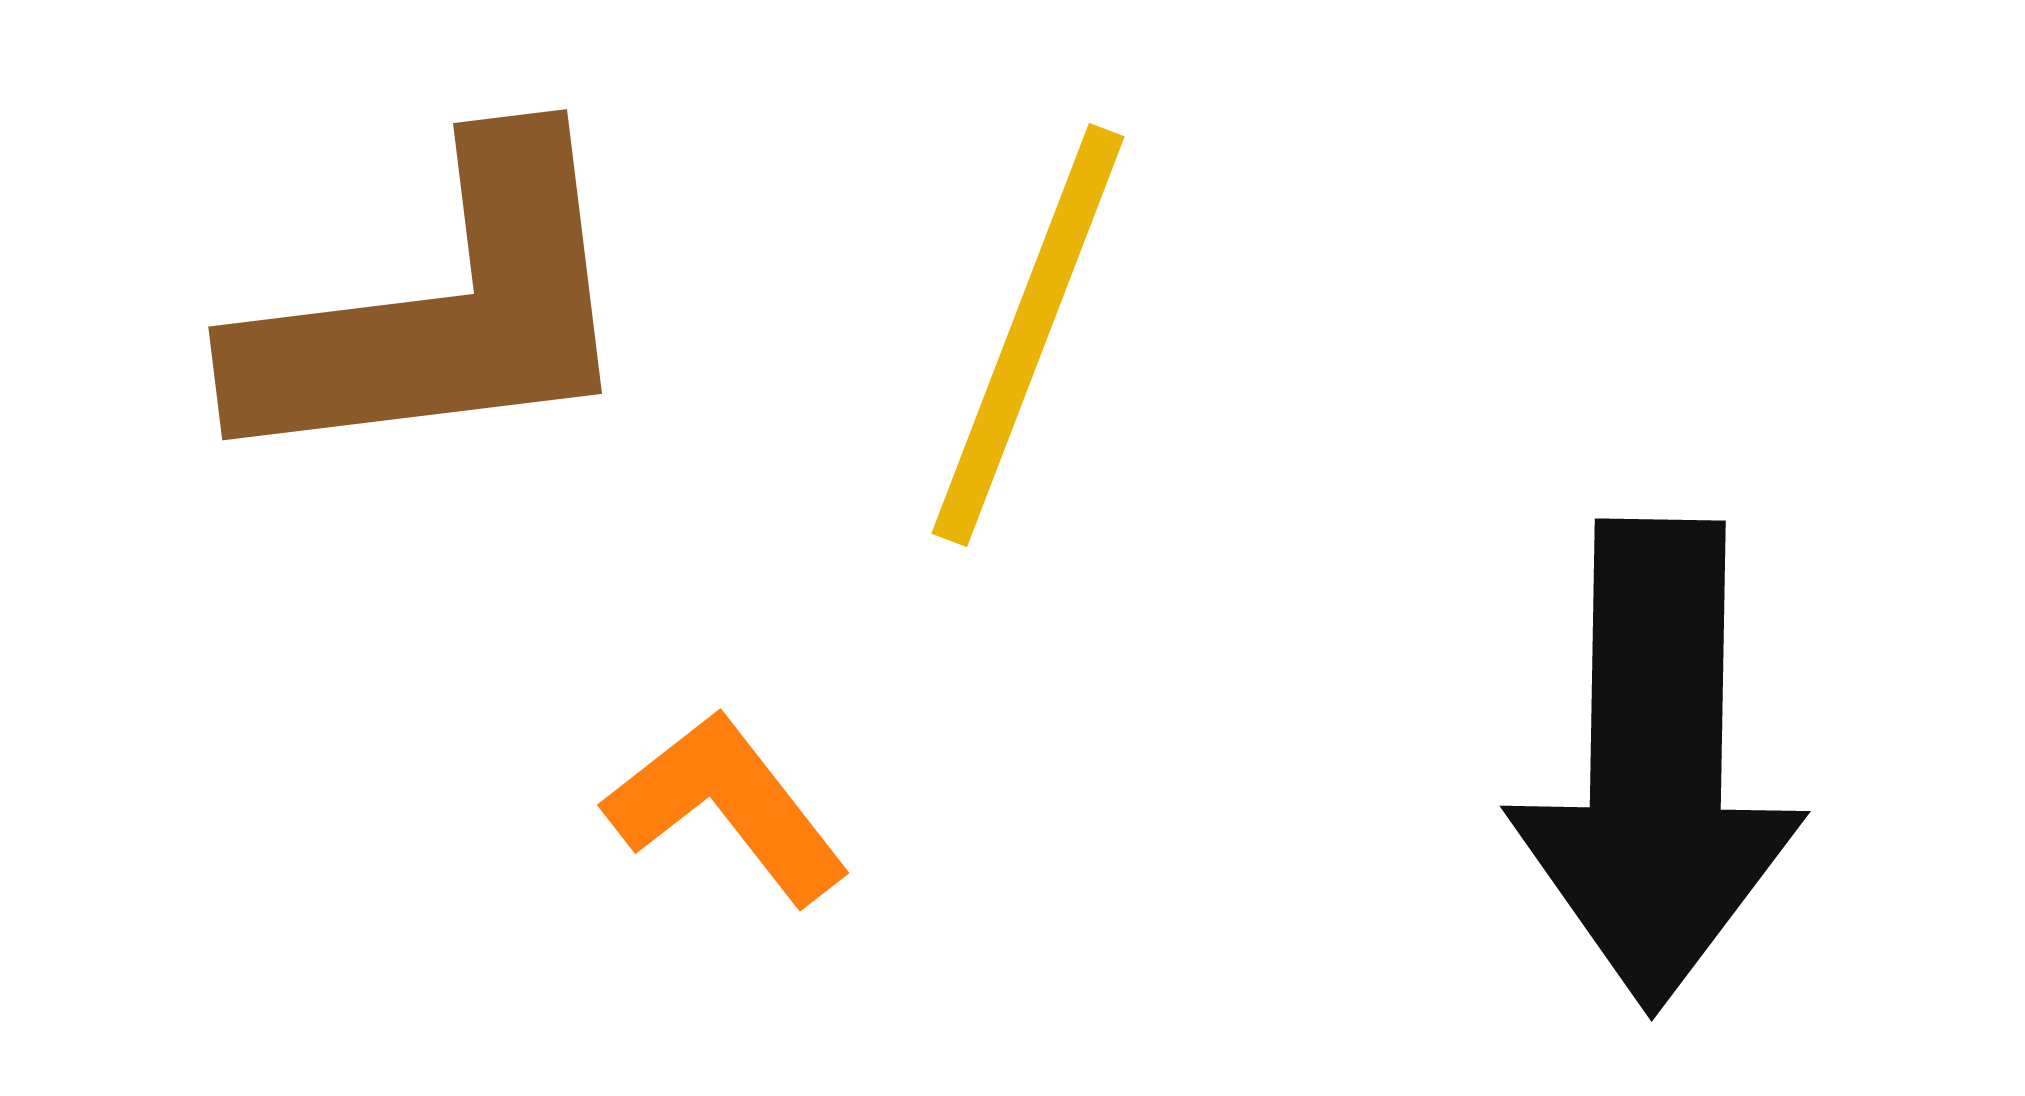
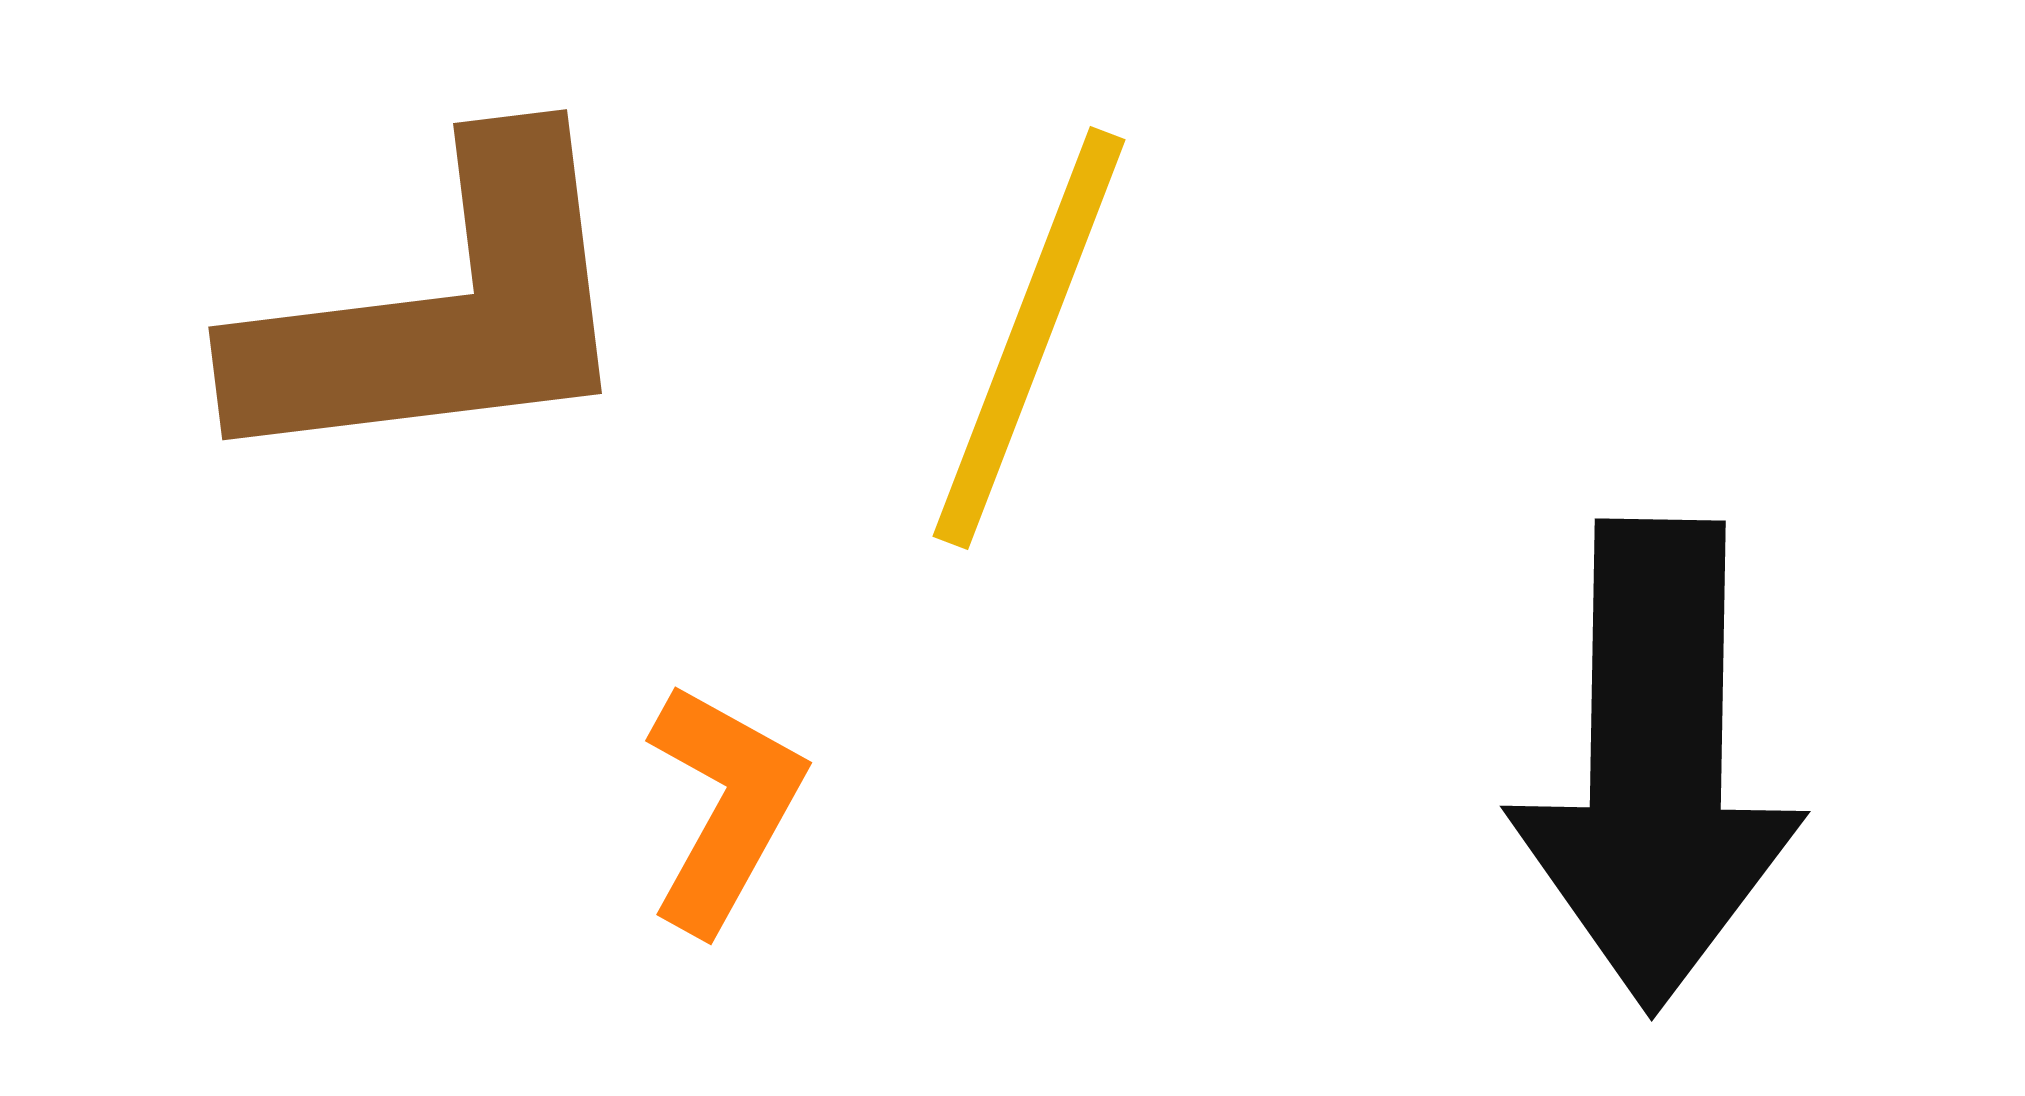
yellow line: moved 1 px right, 3 px down
orange L-shape: moved 3 px left; rotated 67 degrees clockwise
